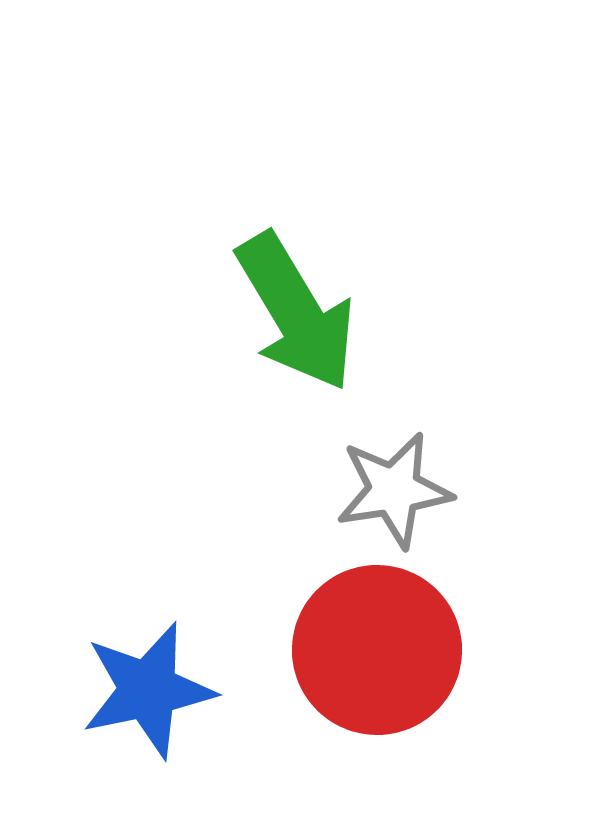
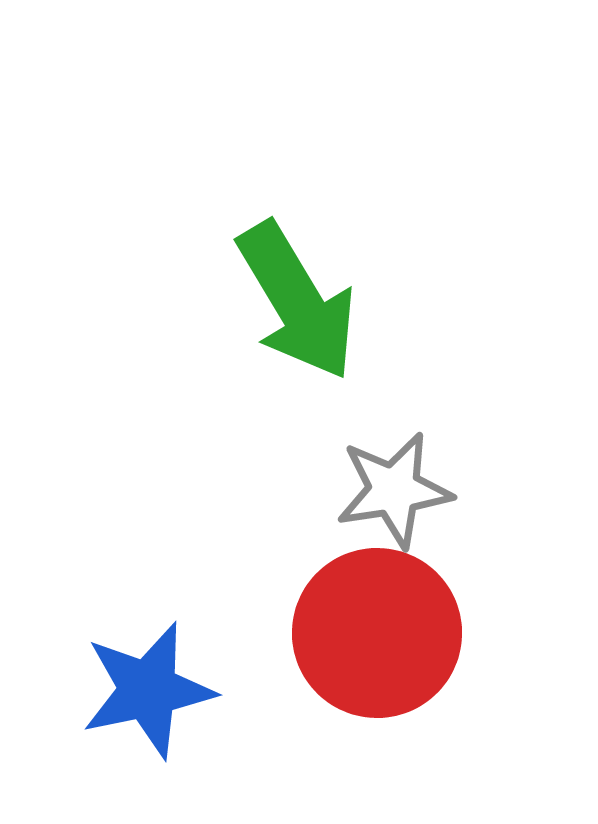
green arrow: moved 1 px right, 11 px up
red circle: moved 17 px up
